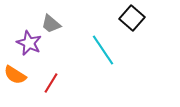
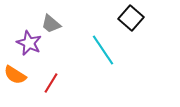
black square: moved 1 px left
